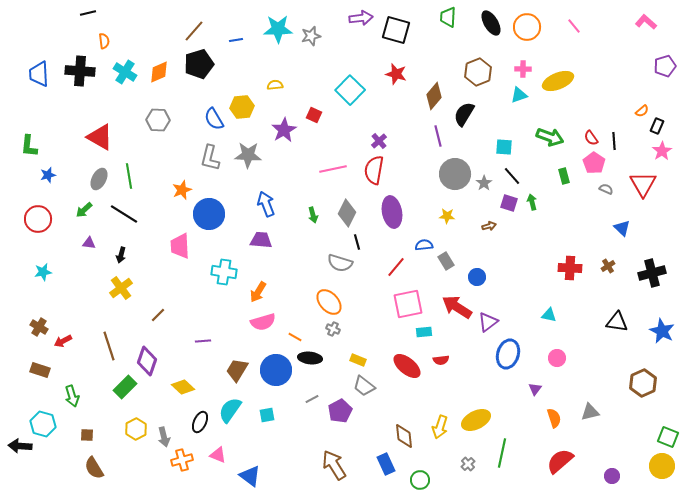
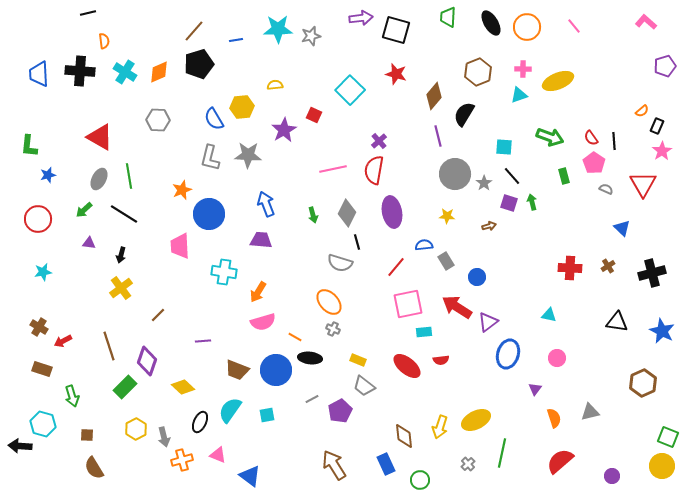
brown rectangle at (40, 370): moved 2 px right, 1 px up
brown trapezoid at (237, 370): rotated 100 degrees counterclockwise
